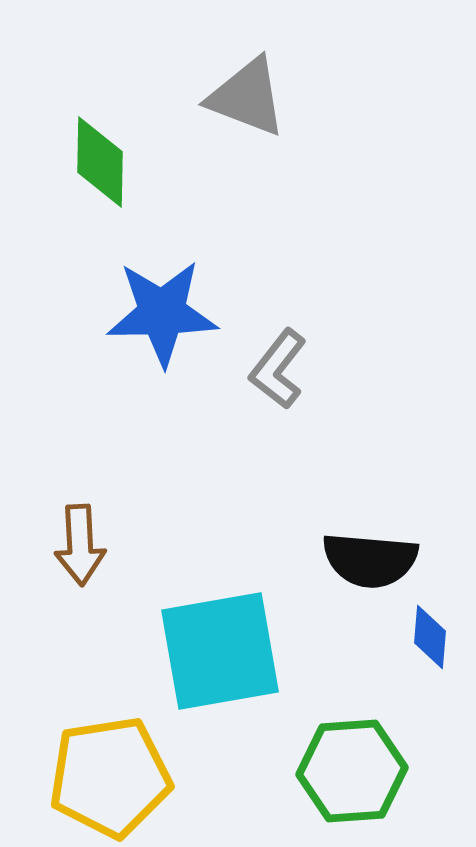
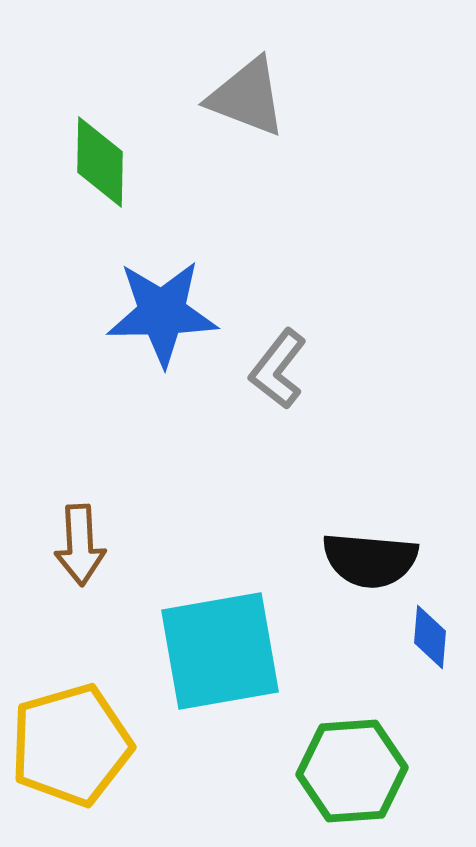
yellow pentagon: moved 39 px left, 32 px up; rotated 7 degrees counterclockwise
